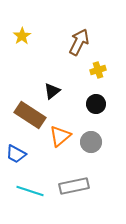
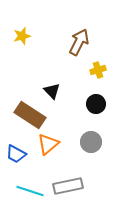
yellow star: rotated 18 degrees clockwise
black triangle: rotated 36 degrees counterclockwise
orange triangle: moved 12 px left, 8 px down
gray rectangle: moved 6 px left
